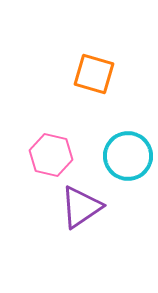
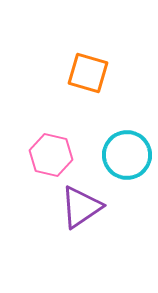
orange square: moved 6 px left, 1 px up
cyan circle: moved 1 px left, 1 px up
